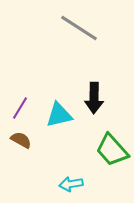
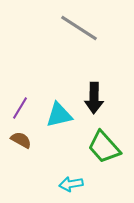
green trapezoid: moved 8 px left, 3 px up
